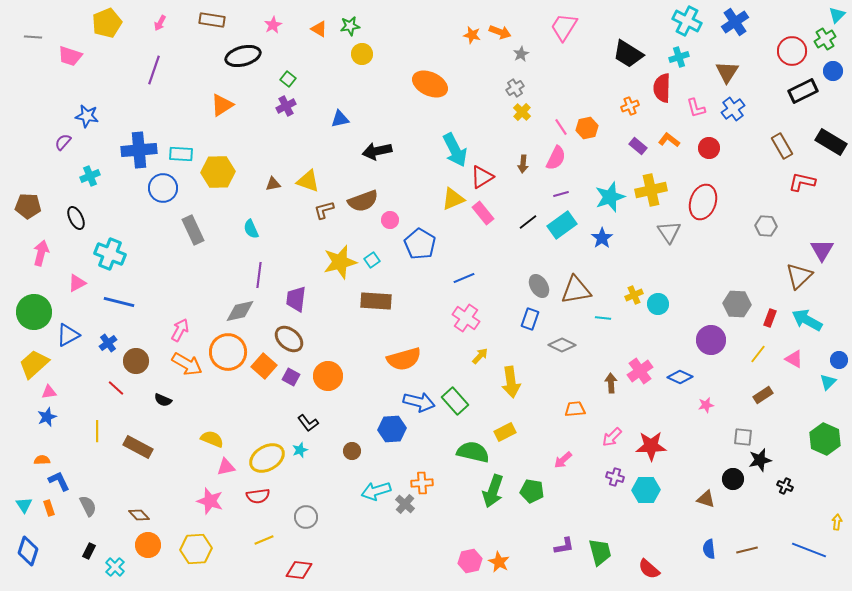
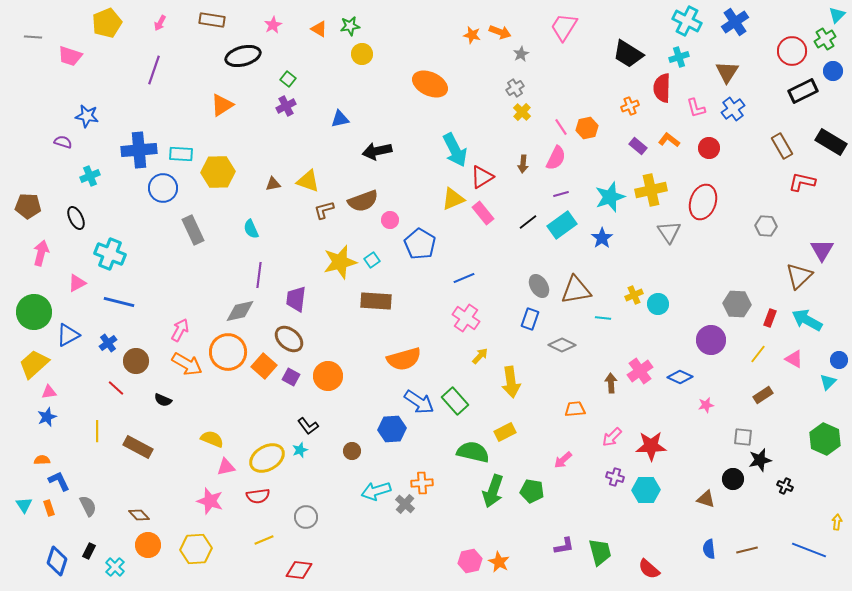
purple semicircle at (63, 142): rotated 66 degrees clockwise
blue arrow at (419, 402): rotated 20 degrees clockwise
black L-shape at (308, 423): moved 3 px down
blue diamond at (28, 551): moved 29 px right, 10 px down
